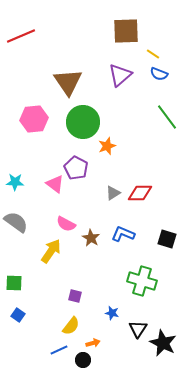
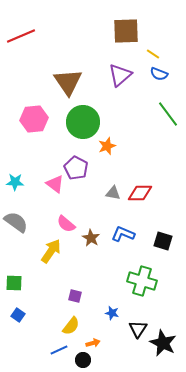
green line: moved 1 px right, 3 px up
gray triangle: rotated 42 degrees clockwise
pink semicircle: rotated 12 degrees clockwise
black square: moved 4 px left, 2 px down
